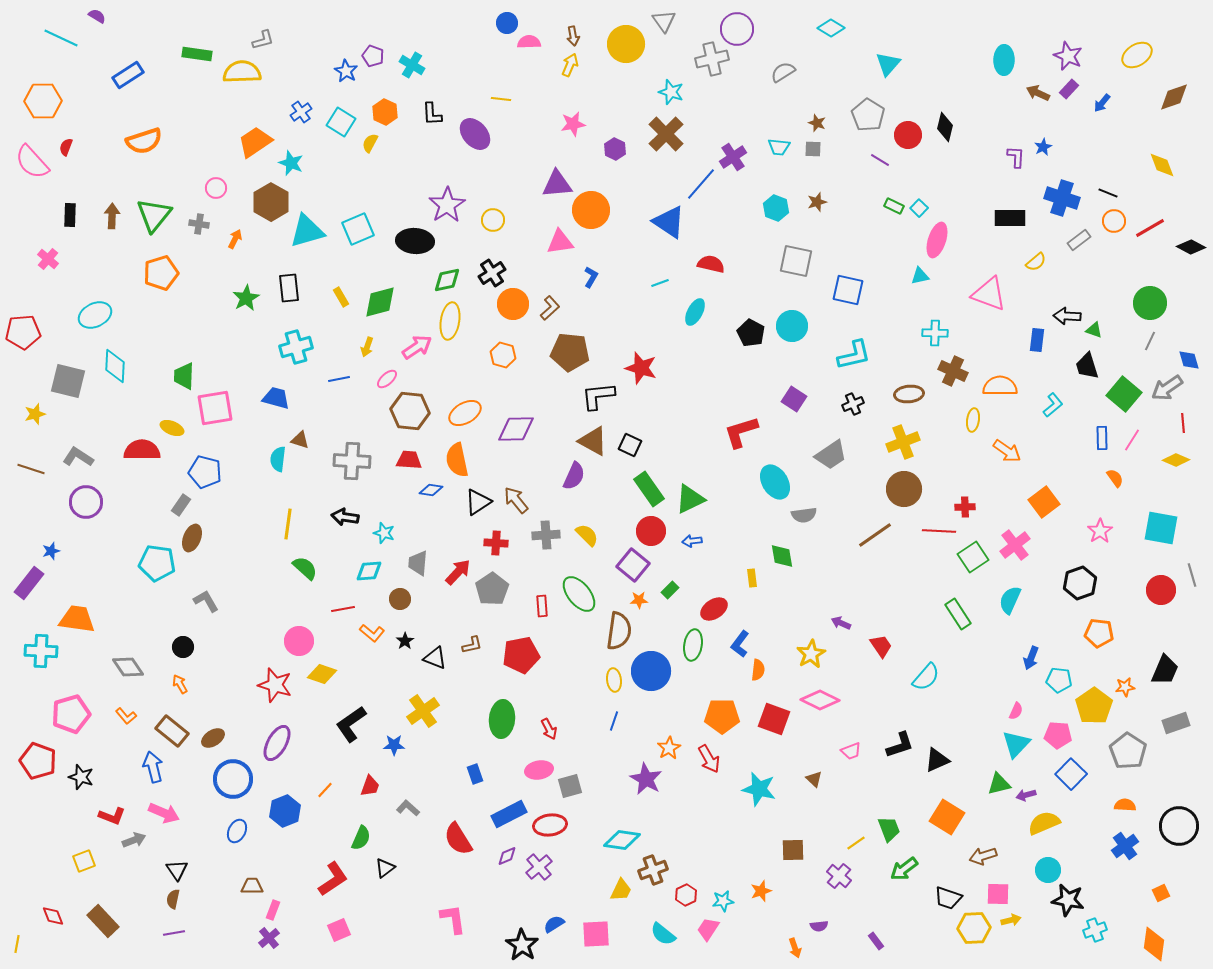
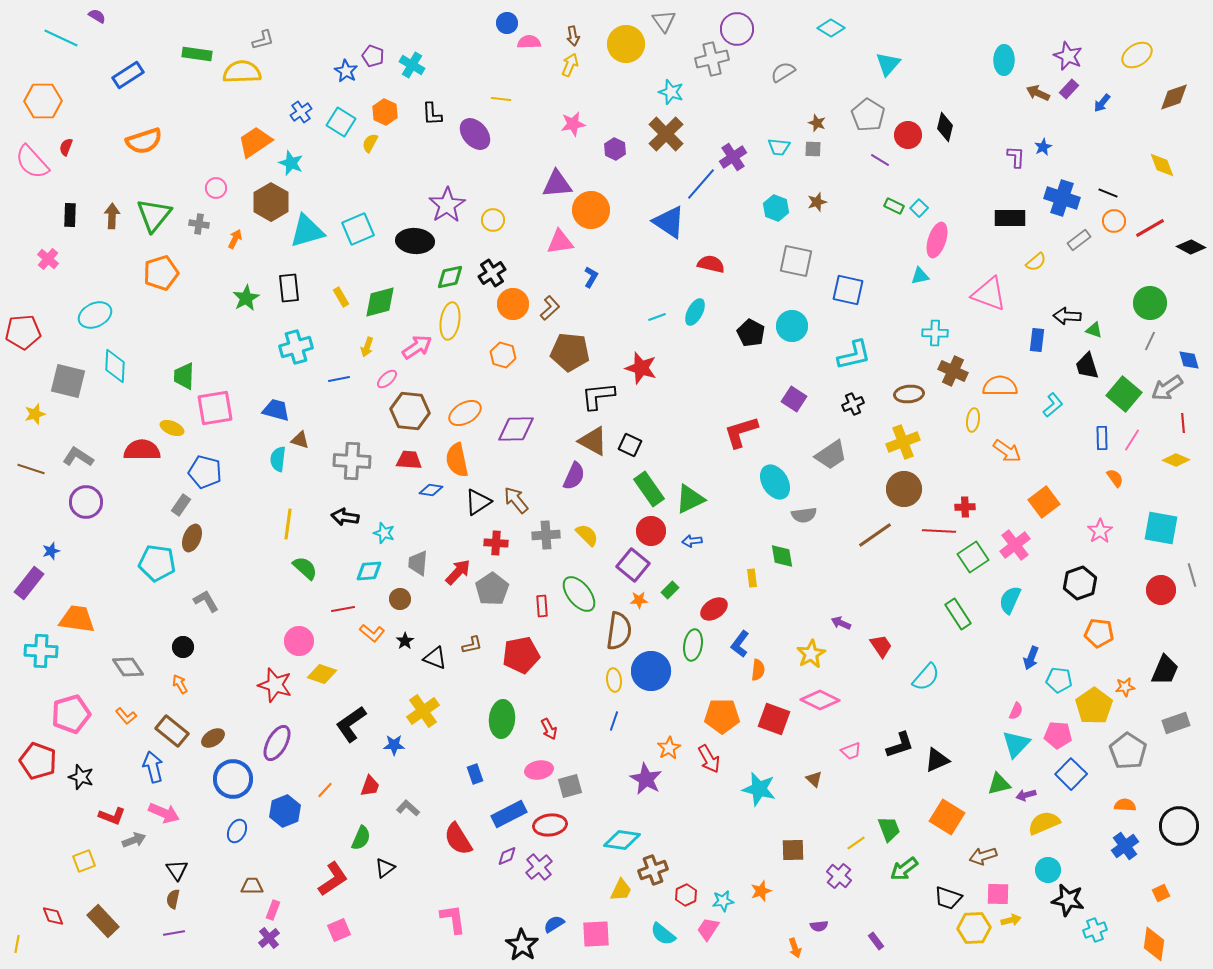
green diamond at (447, 280): moved 3 px right, 3 px up
cyan line at (660, 283): moved 3 px left, 34 px down
blue trapezoid at (276, 398): moved 12 px down
